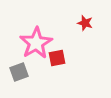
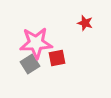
pink star: rotated 28 degrees clockwise
gray square: moved 11 px right, 8 px up; rotated 12 degrees counterclockwise
